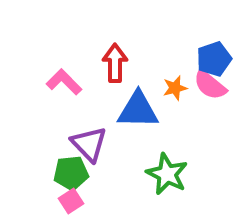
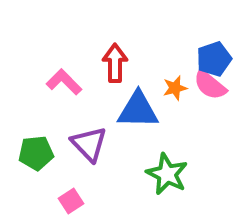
green pentagon: moved 35 px left, 20 px up
